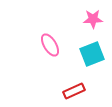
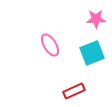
pink star: moved 3 px right
cyan square: moved 1 px up
